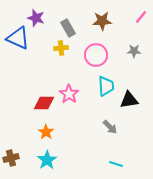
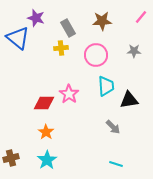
blue triangle: rotated 15 degrees clockwise
gray arrow: moved 3 px right
